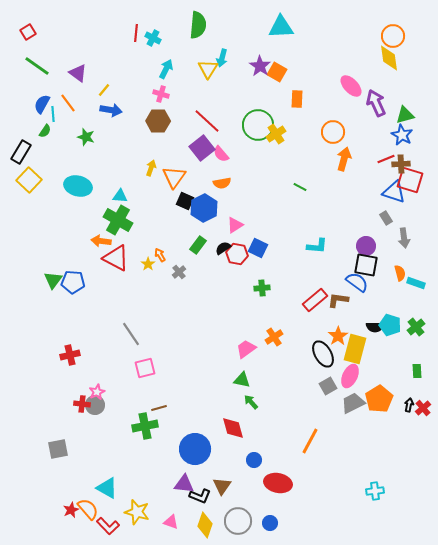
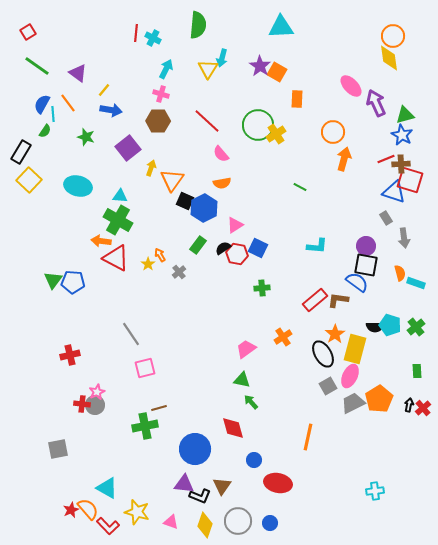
purple square at (202, 148): moved 74 px left
orange triangle at (174, 177): moved 2 px left, 3 px down
orange star at (338, 336): moved 3 px left, 2 px up
orange cross at (274, 337): moved 9 px right
orange line at (310, 441): moved 2 px left, 4 px up; rotated 16 degrees counterclockwise
